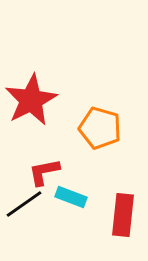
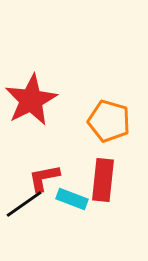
orange pentagon: moved 9 px right, 7 px up
red L-shape: moved 6 px down
cyan rectangle: moved 1 px right, 2 px down
red rectangle: moved 20 px left, 35 px up
